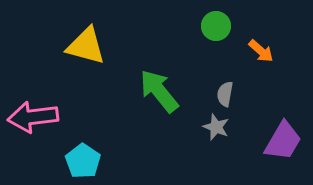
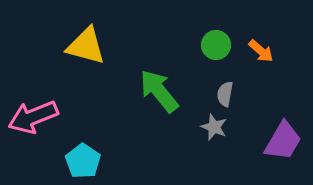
green circle: moved 19 px down
pink arrow: rotated 15 degrees counterclockwise
gray star: moved 2 px left
